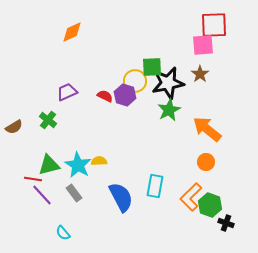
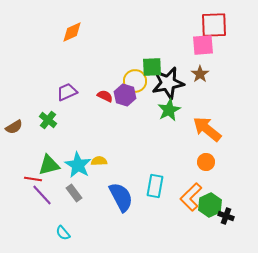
green hexagon: rotated 15 degrees clockwise
black cross: moved 7 px up
